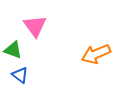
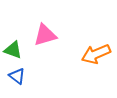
pink triangle: moved 10 px right, 9 px down; rotated 50 degrees clockwise
blue triangle: moved 3 px left, 1 px down
